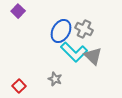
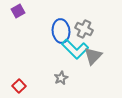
purple square: rotated 16 degrees clockwise
blue ellipse: rotated 35 degrees counterclockwise
cyan L-shape: moved 1 px right, 3 px up
gray triangle: rotated 30 degrees clockwise
gray star: moved 6 px right, 1 px up; rotated 24 degrees clockwise
